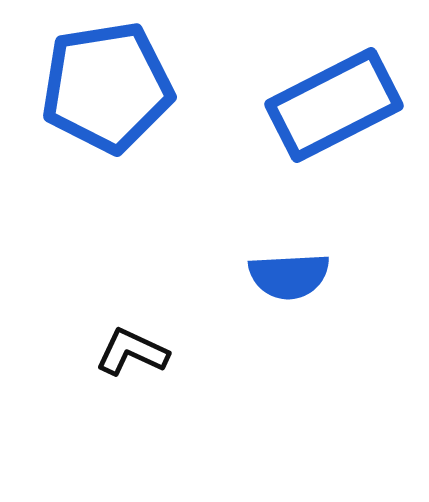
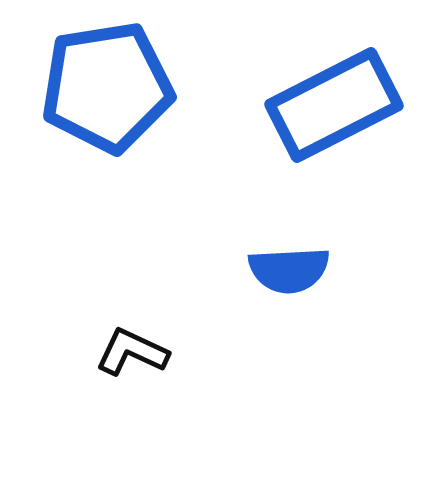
blue semicircle: moved 6 px up
